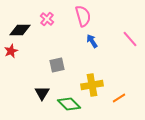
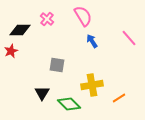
pink semicircle: rotated 15 degrees counterclockwise
pink line: moved 1 px left, 1 px up
gray square: rotated 21 degrees clockwise
